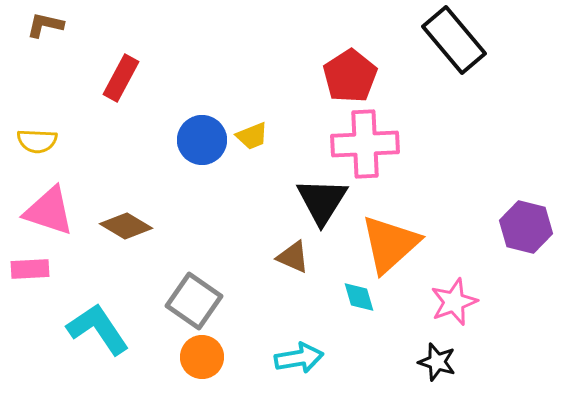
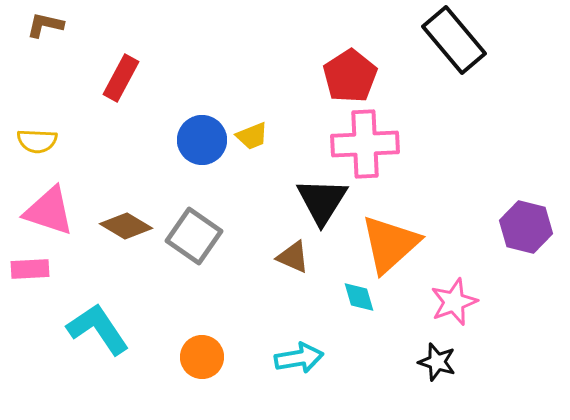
gray square: moved 65 px up
